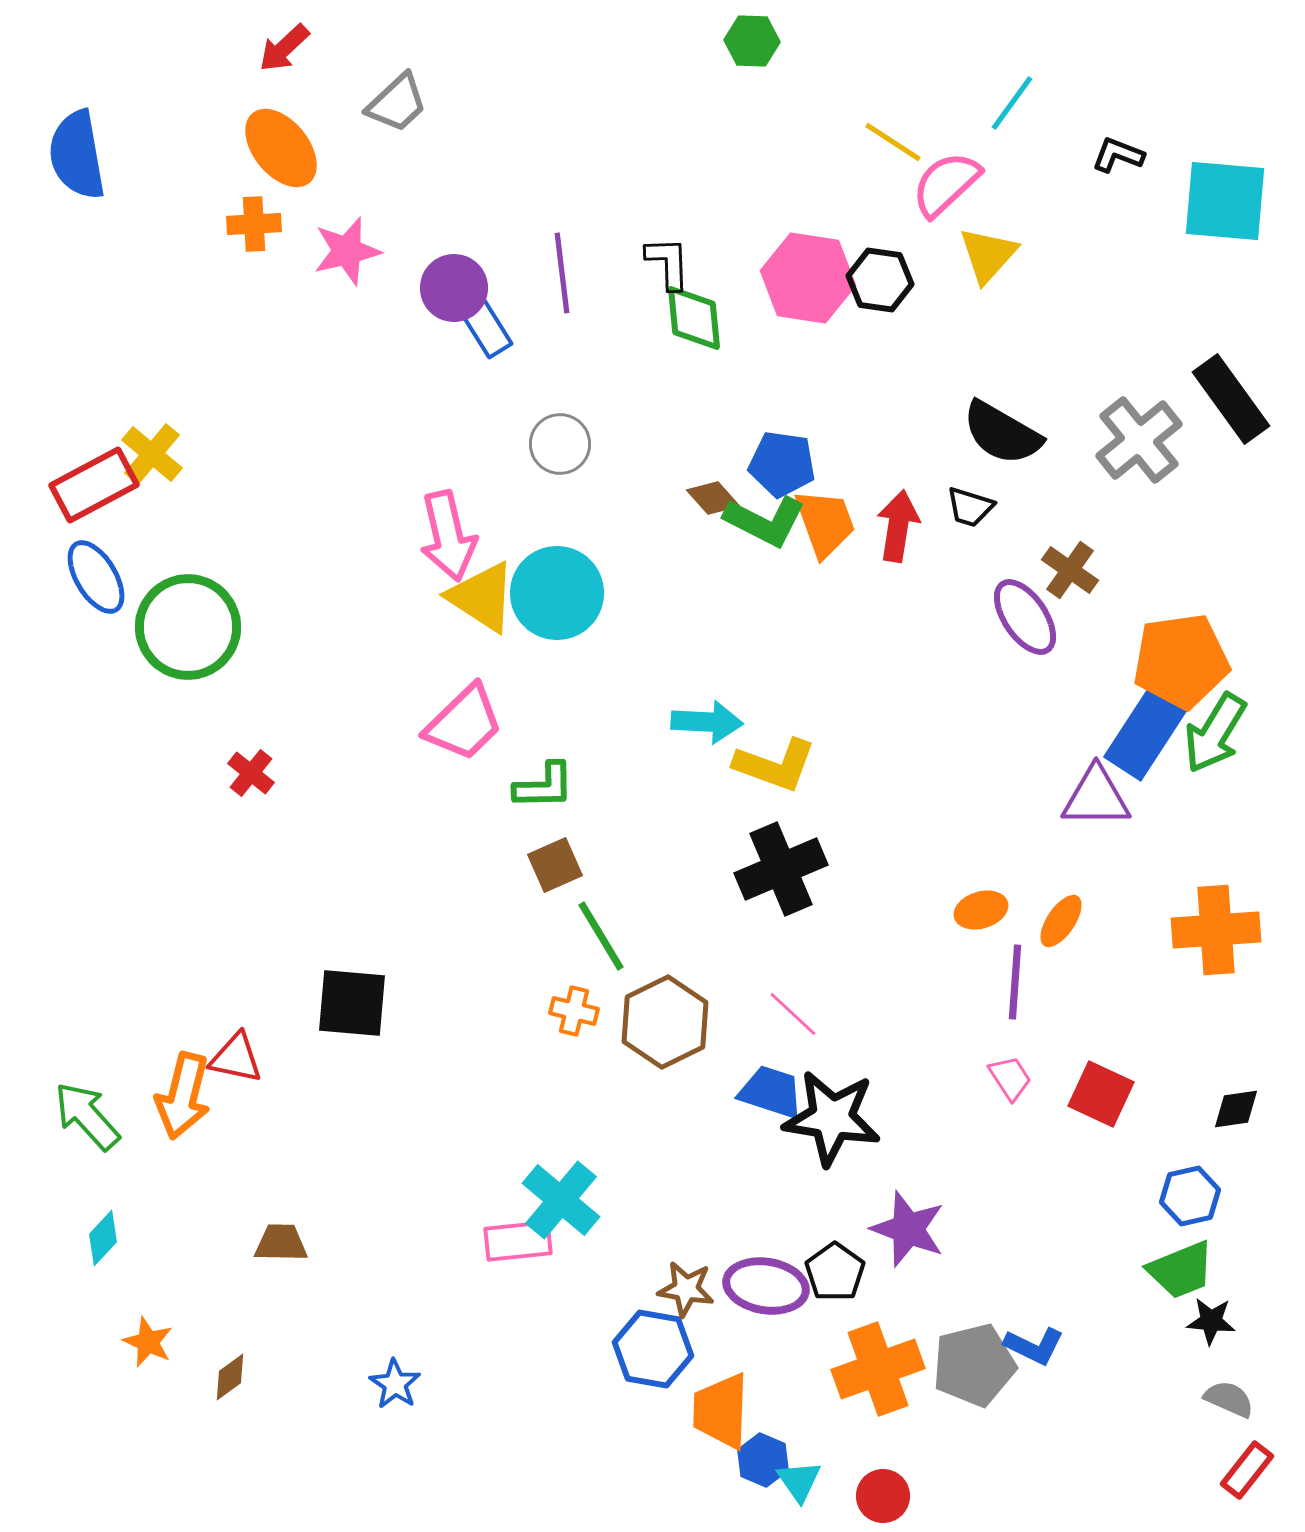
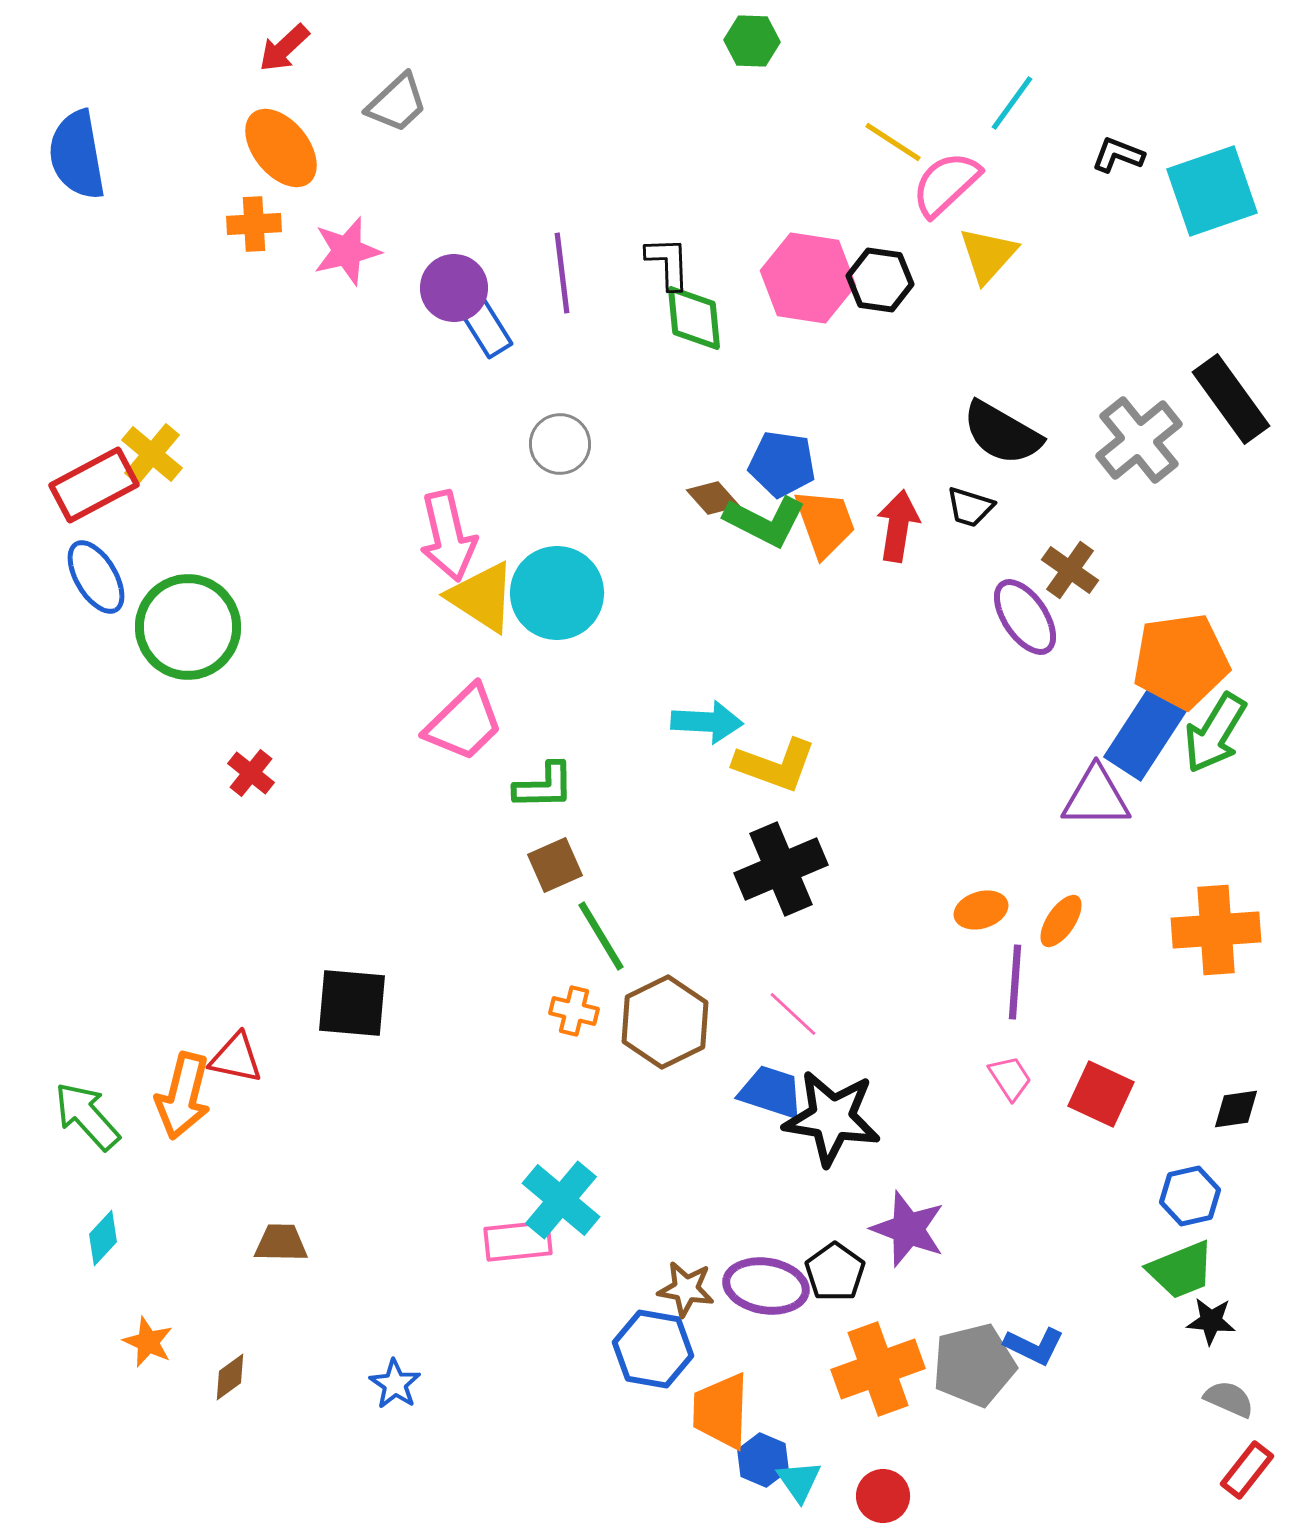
cyan square at (1225, 201): moved 13 px left, 10 px up; rotated 24 degrees counterclockwise
